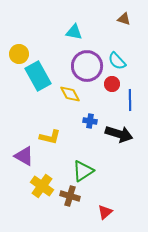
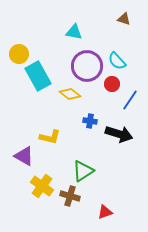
yellow diamond: rotated 25 degrees counterclockwise
blue line: rotated 35 degrees clockwise
red triangle: rotated 21 degrees clockwise
